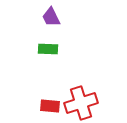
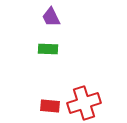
red cross: moved 3 px right
